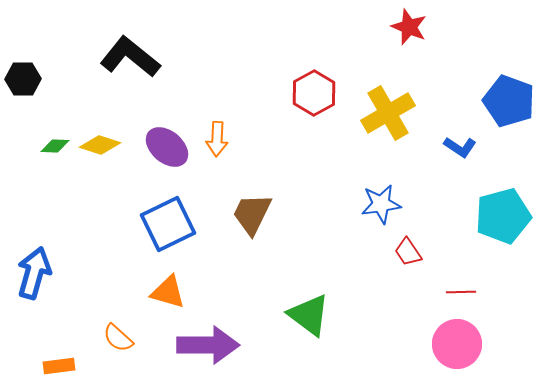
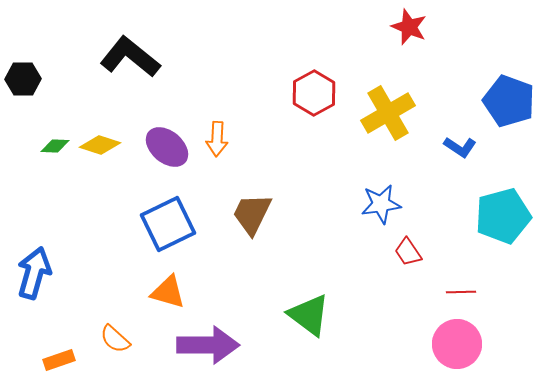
orange semicircle: moved 3 px left, 1 px down
orange rectangle: moved 6 px up; rotated 12 degrees counterclockwise
